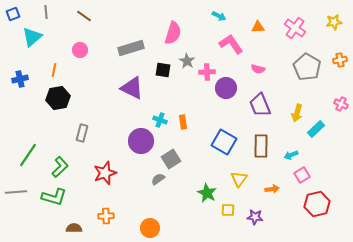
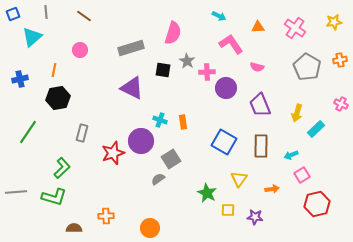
pink semicircle at (258, 69): moved 1 px left, 2 px up
green line at (28, 155): moved 23 px up
green L-shape at (60, 167): moved 2 px right, 1 px down
red star at (105, 173): moved 8 px right, 20 px up
